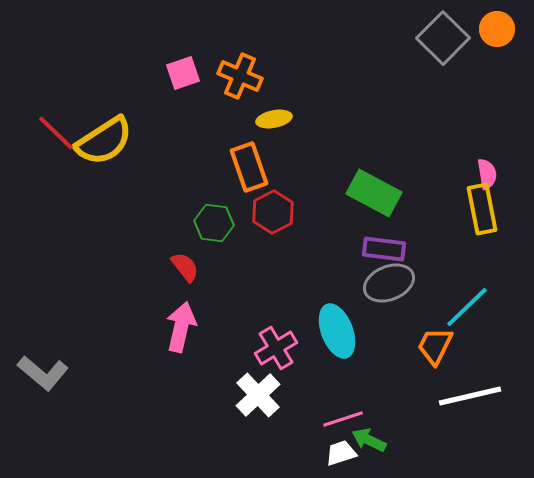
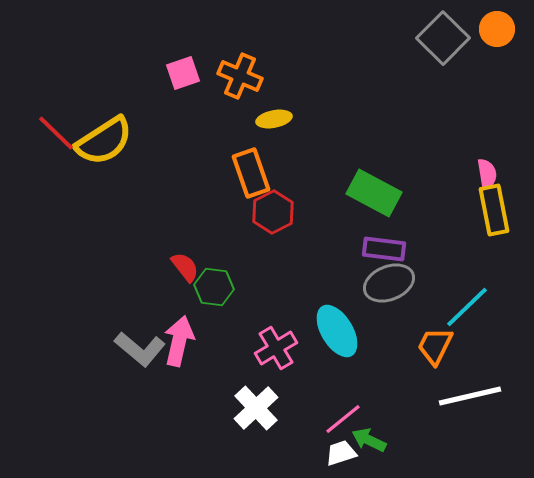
orange rectangle: moved 2 px right, 6 px down
yellow rectangle: moved 12 px right, 1 px down
green hexagon: moved 64 px down
pink arrow: moved 2 px left, 14 px down
cyan ellipse: rotated 10 degrees counterclockwise
gray L-shape: moved 97 px right, 24 px up
white cross: moved 2 px left, 13 px down
pink line: rotated 21 degrees counterclockwise
